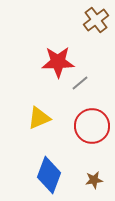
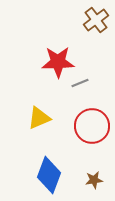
gray line: rotated 18 degrees clockwise
